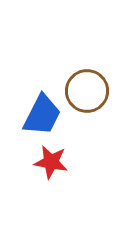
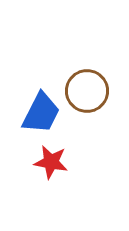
blue trapezoid: moved 1 px left, 2 px up
